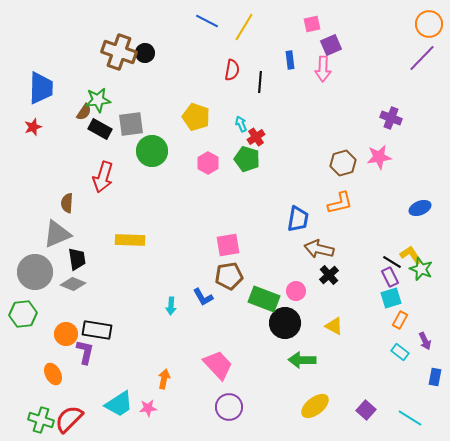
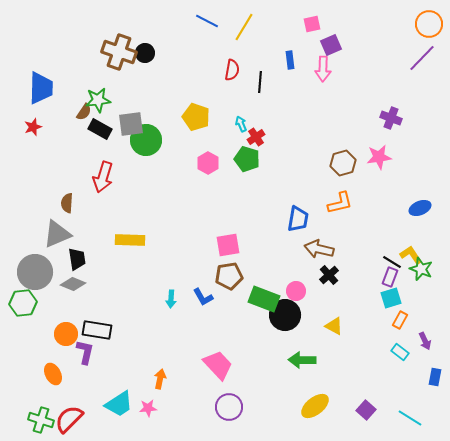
green circle at (152, 151): moved 6 px left, 11 px up
purple rectangle at (390, 277): rotated 48 degrees clockwise
cyan arrow at (171, 306): moved 7 px up
green hexagon at (23, 314): moved 11 px up
black circle at (285, 323): moved 8 px up
orange arrow at (164, 379): moved 4 px left
